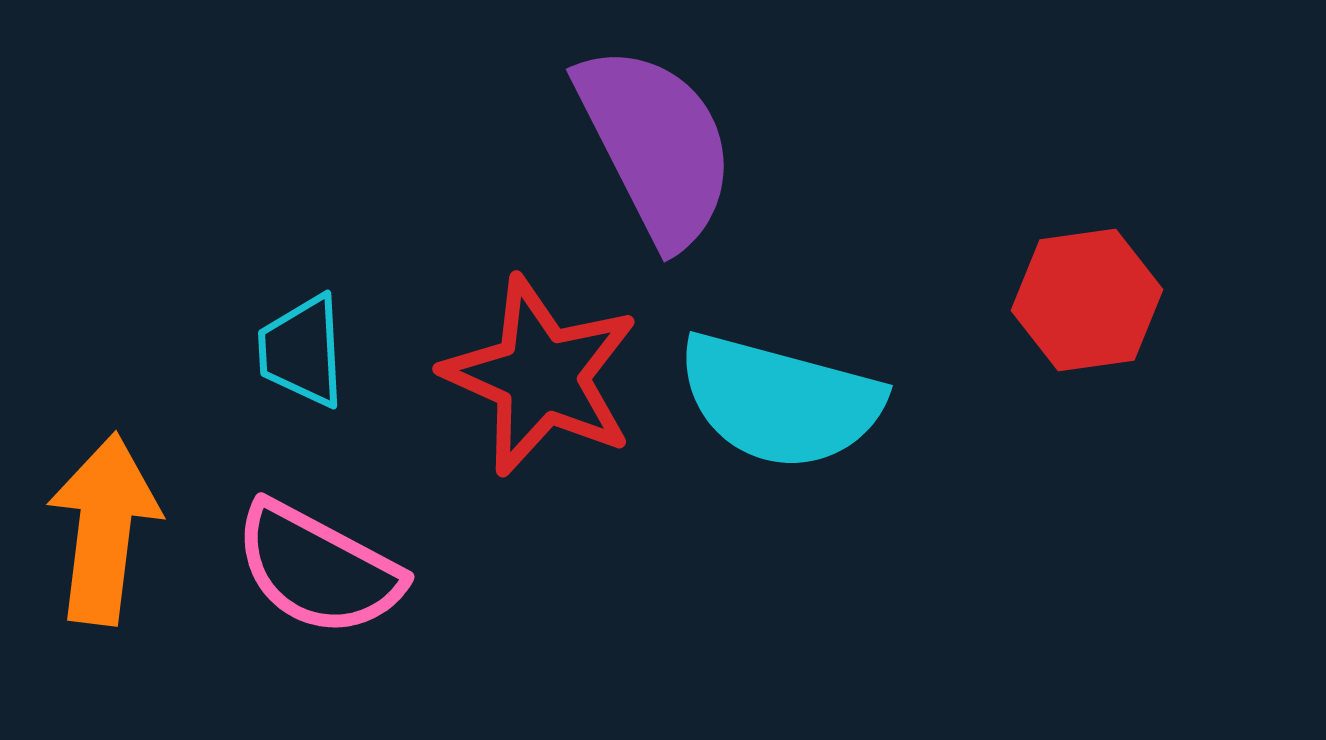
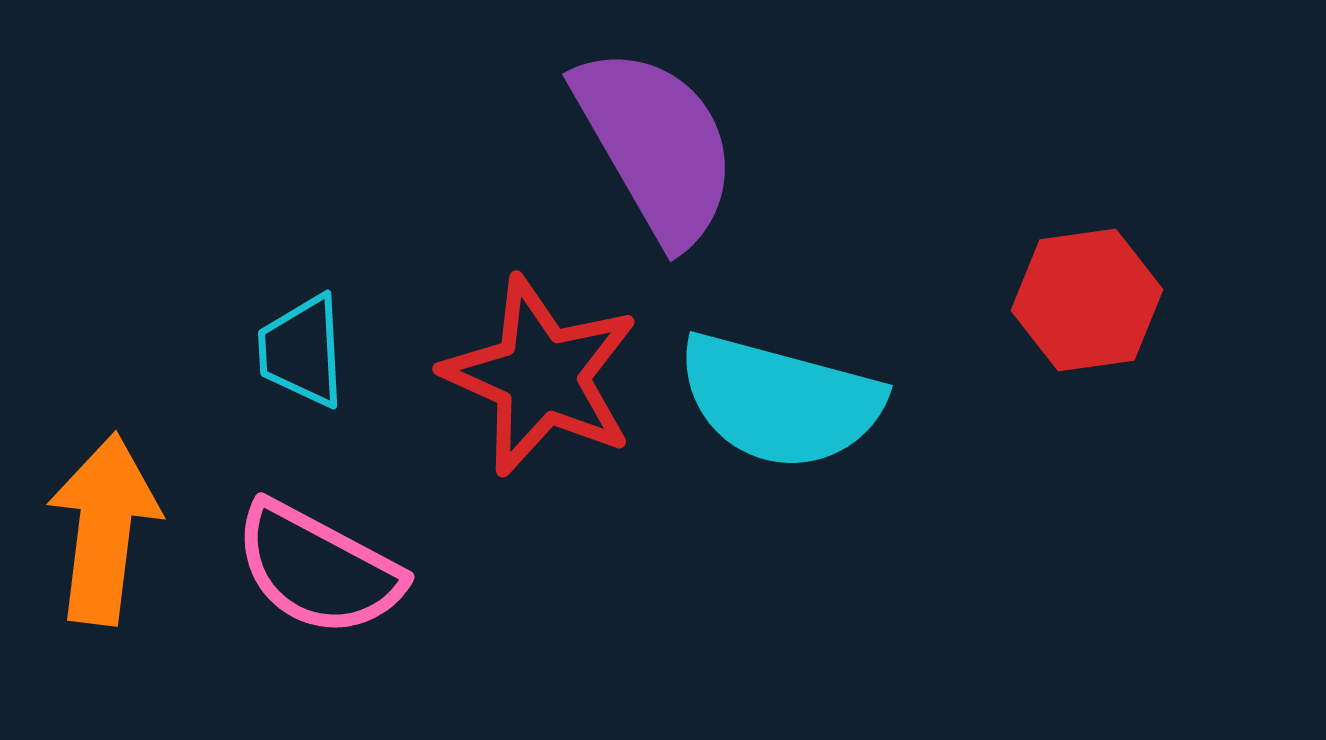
purple semicircle: rotated 3 degrees counterclockwise
